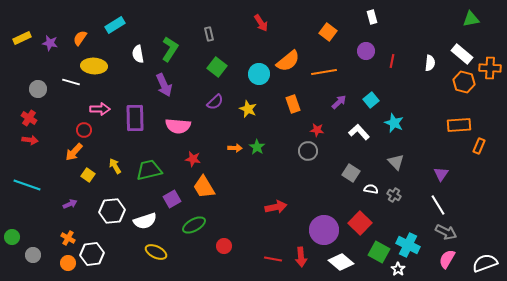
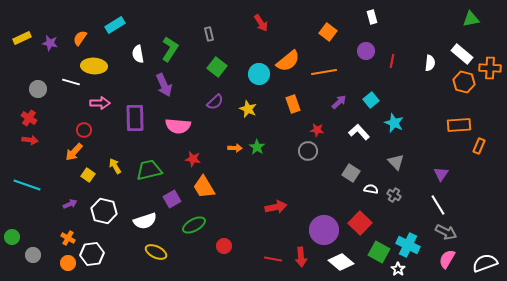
pink arrow at (100, 109): moved 6 px up
white hexagon at (112, 211): moved 8 px left; rotated 20 degrees clockwise
